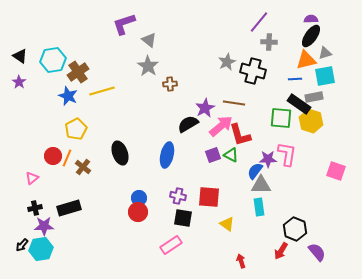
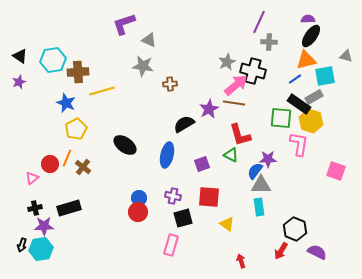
purple semicircle at (311, 19): moved 3 px left
purple line at (259, 22): rotated 15 degrees counterclockwise
gray triangle at (149, 40): rotated 14 degrees counterclockwise
gray triangle at (325, 53): moved 21 px right, 3 px down; rotated 32 degrees clockwise
gray star at (148, 66): moved 5 px left; rotated 25 degrees counterclockwise
brown cross at (78, 72): rotated 30 degrees clockwise
blue line at (295, 79): rotated 32 degrees counterclockwise
purple star at (19, 82): rotated 16 degrees clockwise
blue star at (68, 96): moved 2 px left, 7 px down
gray rectangle at (314, 97): rotated 18 degrees counterclockwise
purple star at (205, 108): moved 4 px right, 1 px down
black semicircle at (188, 124): moved 4 px left
pink arrow at (221, 126): moved 15 px right, 41 px up
black ellipse at (120, 153): moved 5 px right, 8 px up; rotated 35 degrees counterclockwise
pink L-shape at (287, 154): moved 12 px right, 10 px up
purple square at (213, 155): moved 11 px left, 9 px down
red circle at (53, 156): moved 3 px left, 8 px down
purple cross at (178, 196): moved 5 px left
black square at (183, 218): rotated 24 degrees counterclockwise
black arrow at (22, 245): rotated 24 degrees counterclockwise
pink rectangle at (171, 245): rotated 40 degrees counterclockwise
purple semicircle at (317, 252): rotated 24 degrees counterclockwise
